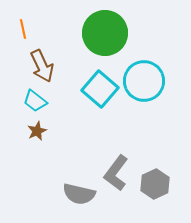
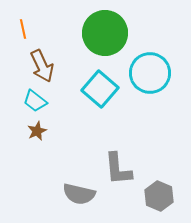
cyan circle: moved 6 px right, 8 px up
gray L-shape: moved 2 px right, 4 px up; rotated 42 degrees counterclockwise
gray hexagon: moved 4 px right, 12 px down; rotated 12 degrees counterclockwise
